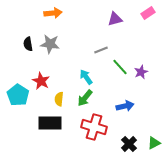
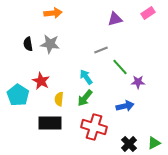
purple star: moved 3 px left, 10 px down; rotated 24 degrees clockwise
